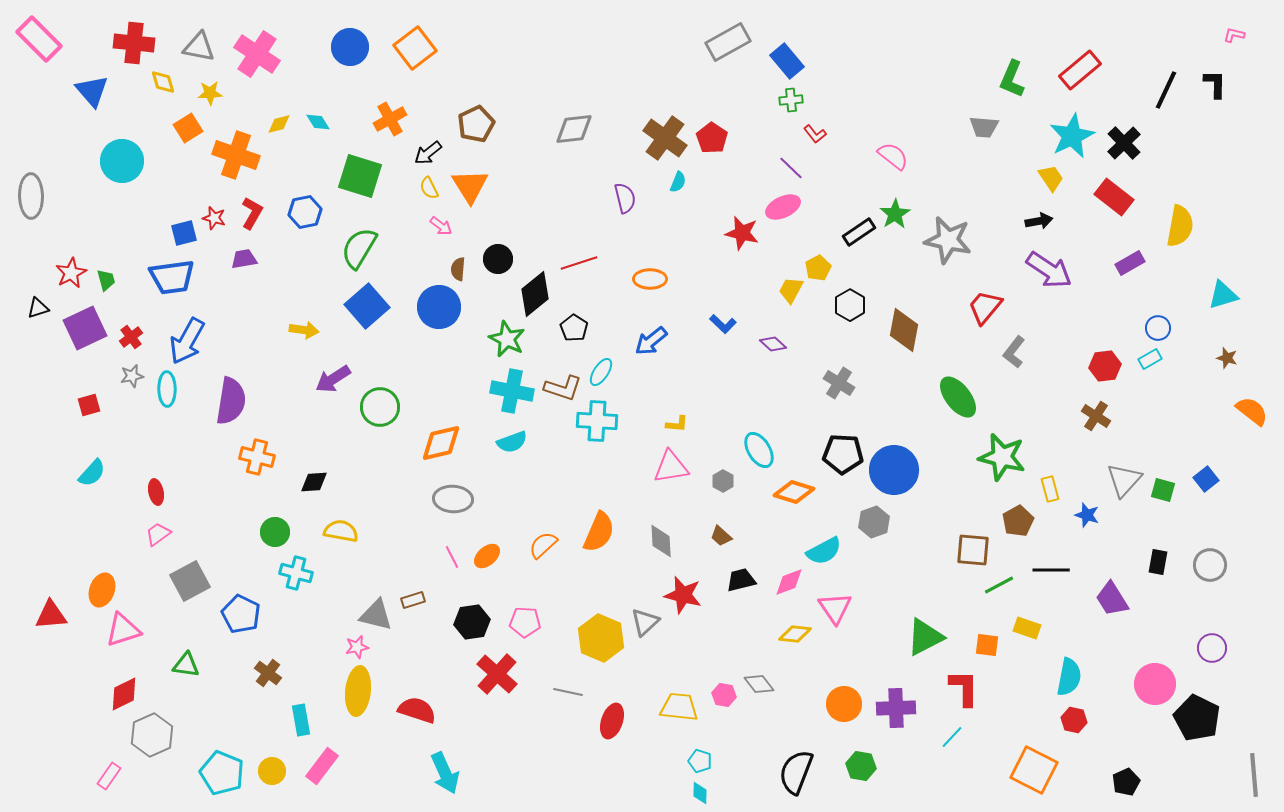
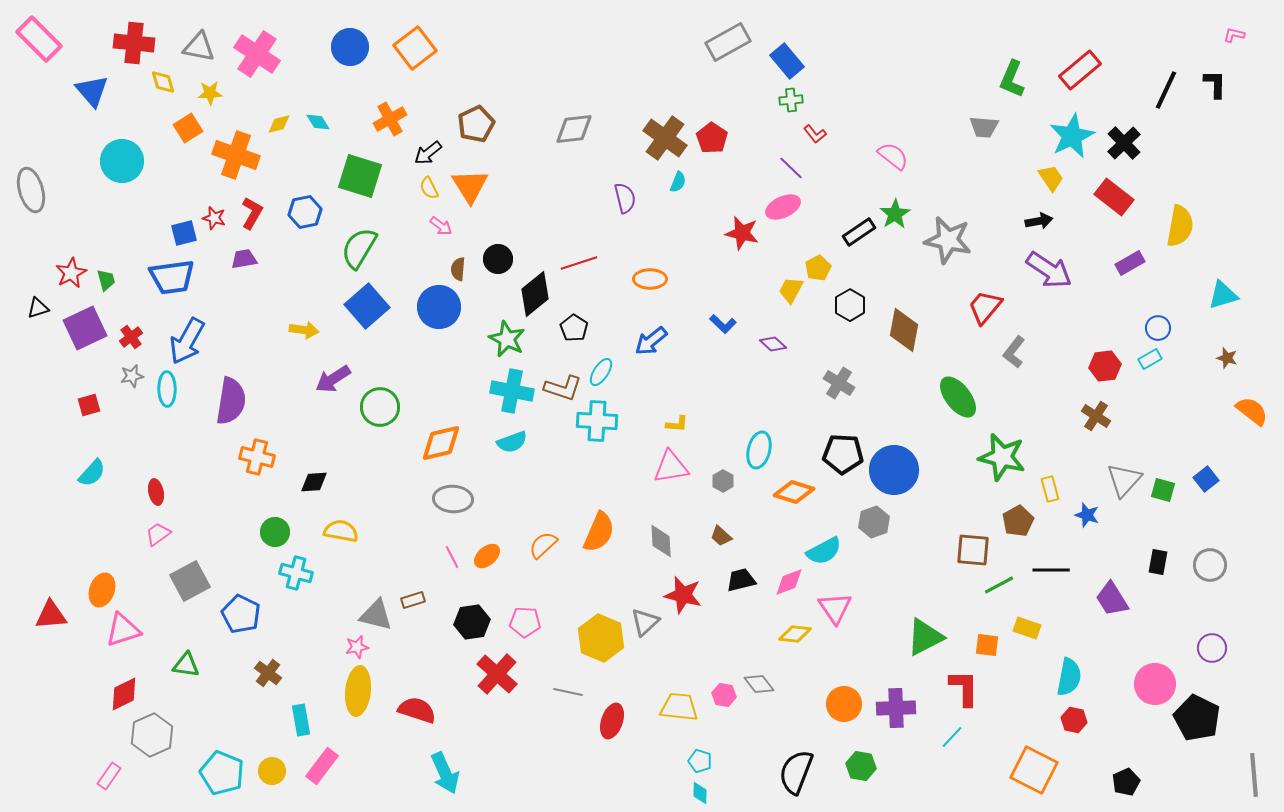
gray ellipse at (31, 196): moved 6 px up; rotated 15 degrees counterclockwise
cyan ellipse at (759, 450): rotated 45 degrees clockwise
